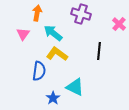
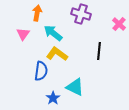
blue semicircle: moved 2 px right
